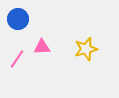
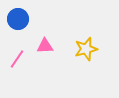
pink triangle: moved 3 px right, 1 px up
